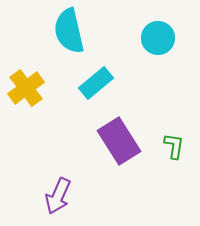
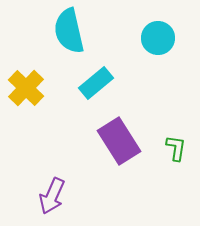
yellow cross: rotated 9 degrees counterclockwise
green L-shape: moved 2 px right, 2 px down
purple arrow: moved 6 px left
